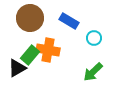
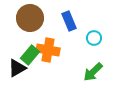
blue rectangle: rotated 36 degrees clockwise
